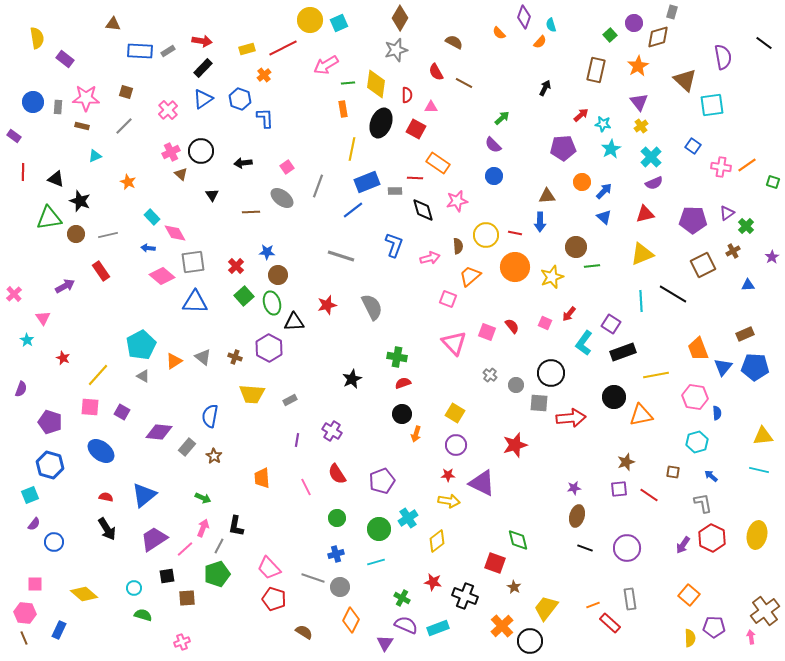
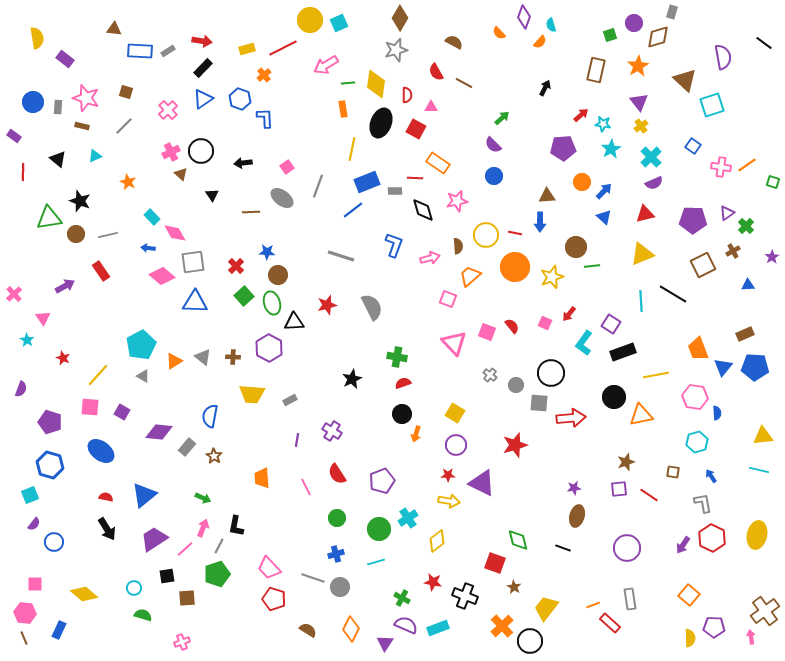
brown triangle at (113, 24): moved 1 px right, 5 px down
green square at (610, 35): rotated 24 degrees clockwise
pink star at (86, 98): rotated 16 degrees clockwise
cyan square at (712, 105): rotated 10 degrees counterclockwise
black triangle at (56, 179): moved 2 px right, 20 px up; rotated 18 degrees clockwise
brown cross at (235, 357): moved 2 px left; rotated 16 degrees counterclockwise
blue arrow at (711, 476): rotated 16 degrees clockwise
black line at (585, 548): moved 22 px left
orange diamond at (351, 620): moved 9 px down
brown semicircle at (304, 632): moved 4 px right, 2 px up
